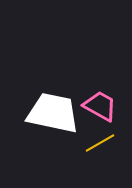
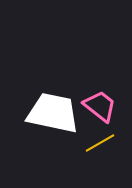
pink trapezoid: rotated 9 degrees clockwise
